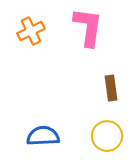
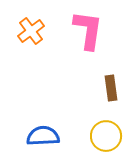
pink L-shape: moved 3 px down
orange cross: rotated 12 degrees counterclockwise
yellow circle: moved 1 px left
